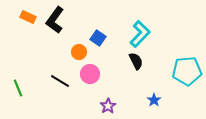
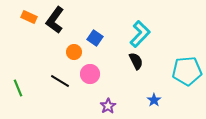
orange rectangle: moved 1 px right
blue square: moved 3 px left
orange circle: moved 5 px left
